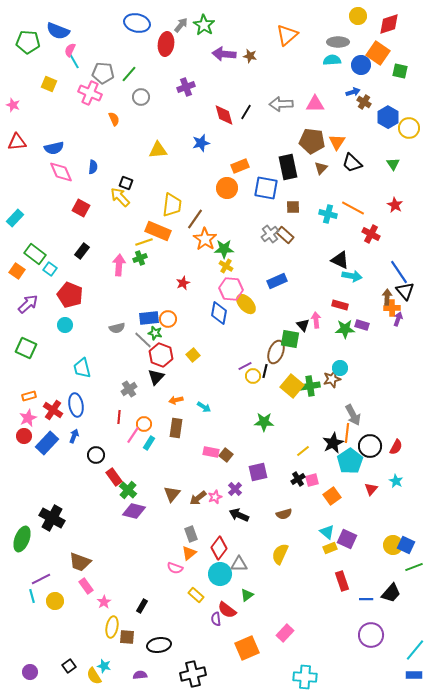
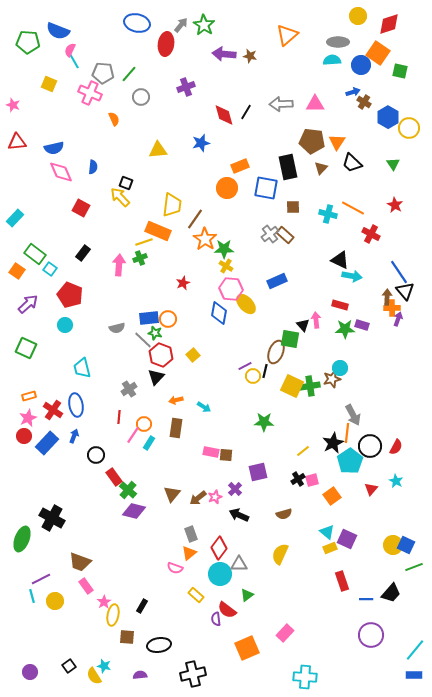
black rectangle at (82, 251): moved 1 px right, 2 px down
yellow square at (292, 386): rotated 15 degrees counterclockwise
brown square at (226, 455): rotated 32 degrees counterclockwise
yellow ellipse at (112, 627): moved 1 px right, 12 px up
